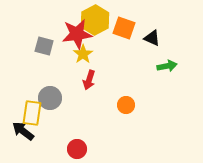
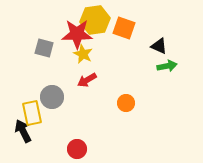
yellow hexagon: rotated 20 degrees clockwise
red star: rotated 8 degrees clockwise
black triangle: moved 7 px right, 8 px down
gray square: moved 2 px down
yellow star: rotated 12 degrees counterclockwise
red arrow: moved 2 px left; rotated 42 degrees clockwise
gray circle: moved 2 px right, 1 px up
orange circle: moved 2 px up
yellow rectangle: rotated 20 degrees counterclockwise
black arrow: rotated 25 degrees clockwise
